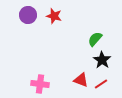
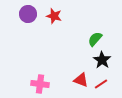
purple circle: moved 1 px up
